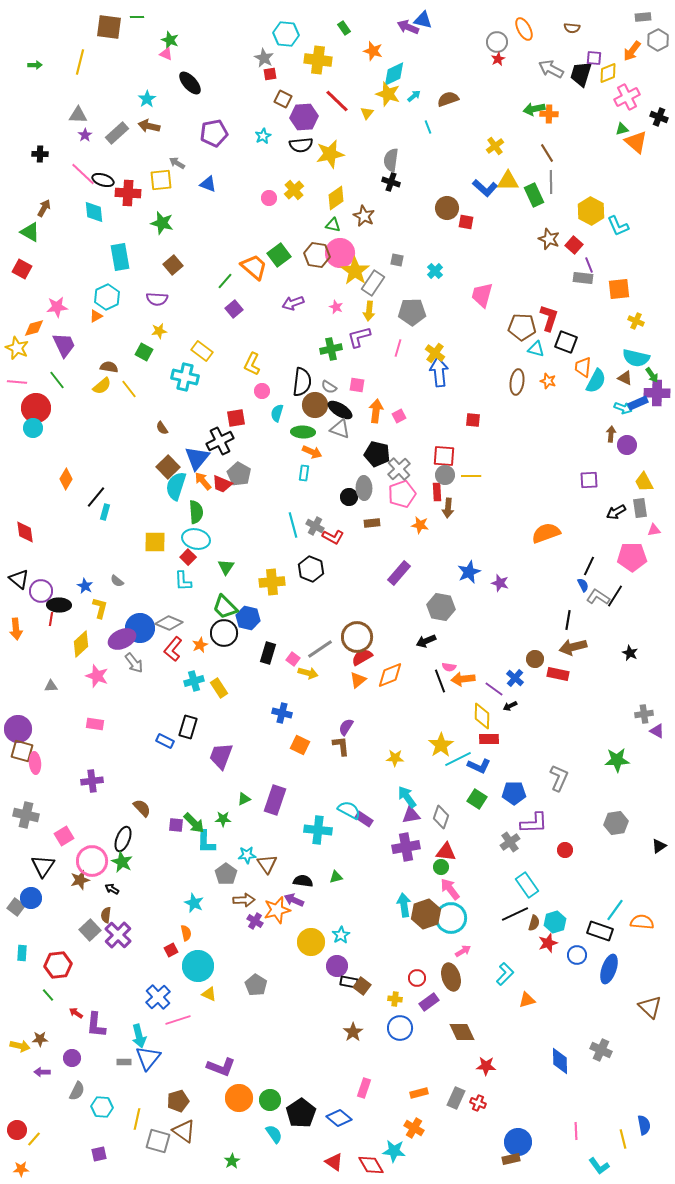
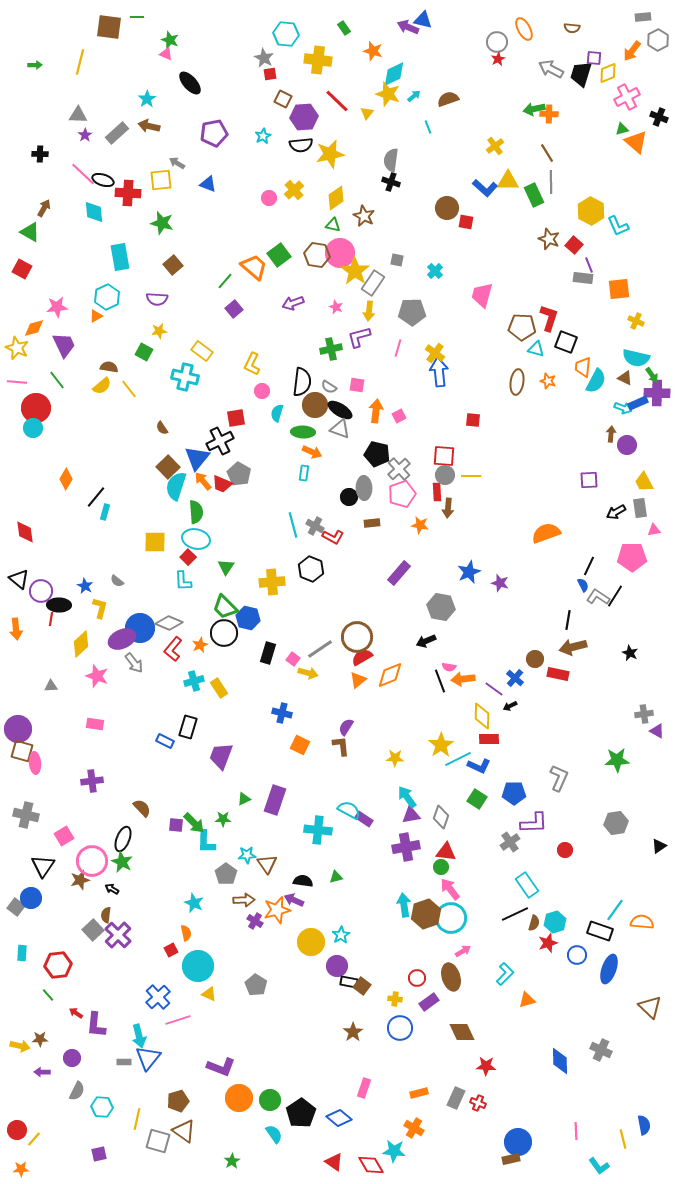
gray square at (90, 930): moved 3 px right
